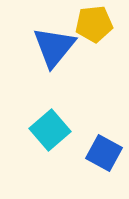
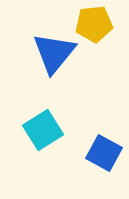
blue triangle: moved 6 px down
cyan square: moved 7 px left; rotated 9 degrees clockwise
